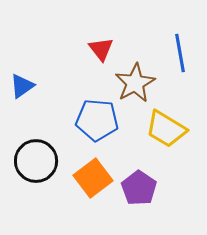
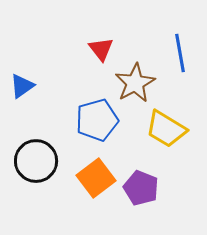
blue pentagon: rotated 21 degrees counterclockwise
orange square: moved 3 px right
purple pentagon: moved 2 px right; rotated 12 degrees counterclockwise
